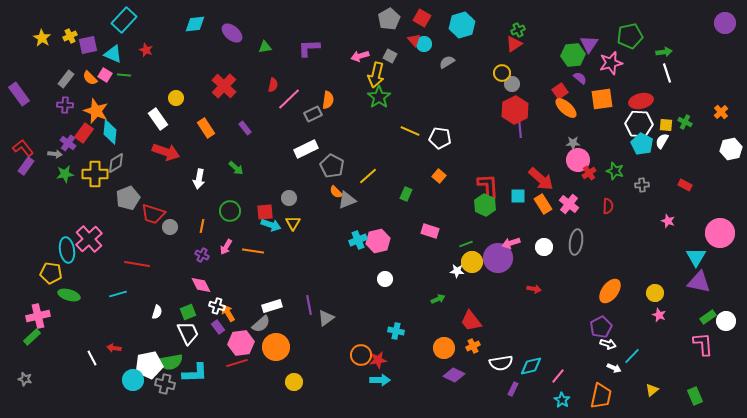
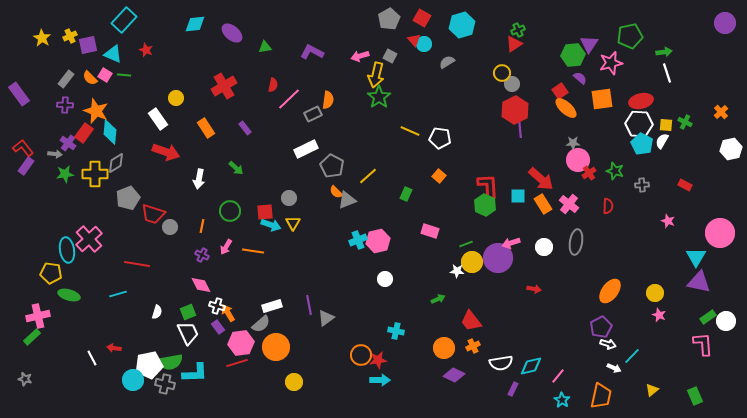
purple L-shape at (309, 48): moved 3 px right, 4 px down; rotated 30 degrees clockwise
red cross at (224, 86): rotated 15 degrees clockwise
